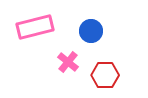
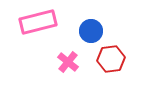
pink rectangle: moved 3 px right, 5 px up
red hexagon: moved 6 px right, 16 px up; rotated 8 degrees counterclockwise
